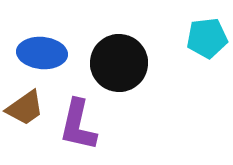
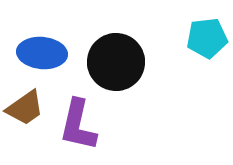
black circle: moved 3 px left, 1 px up
